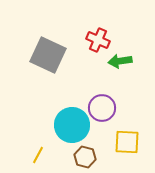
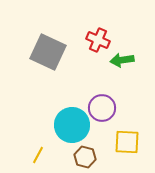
gray square: moved 3 px up
green arrow: moved 2 px right, 1 px up
